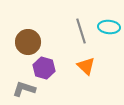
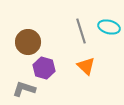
cyan ellipse: rotated 10 degrees clockwise
